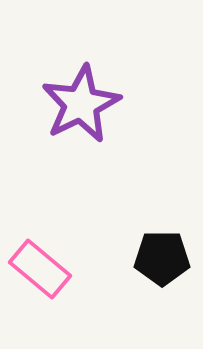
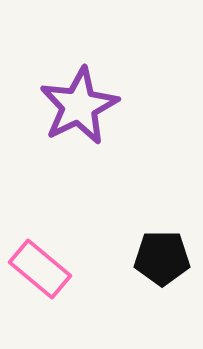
purple star: moved 2 px left, 2 px down
